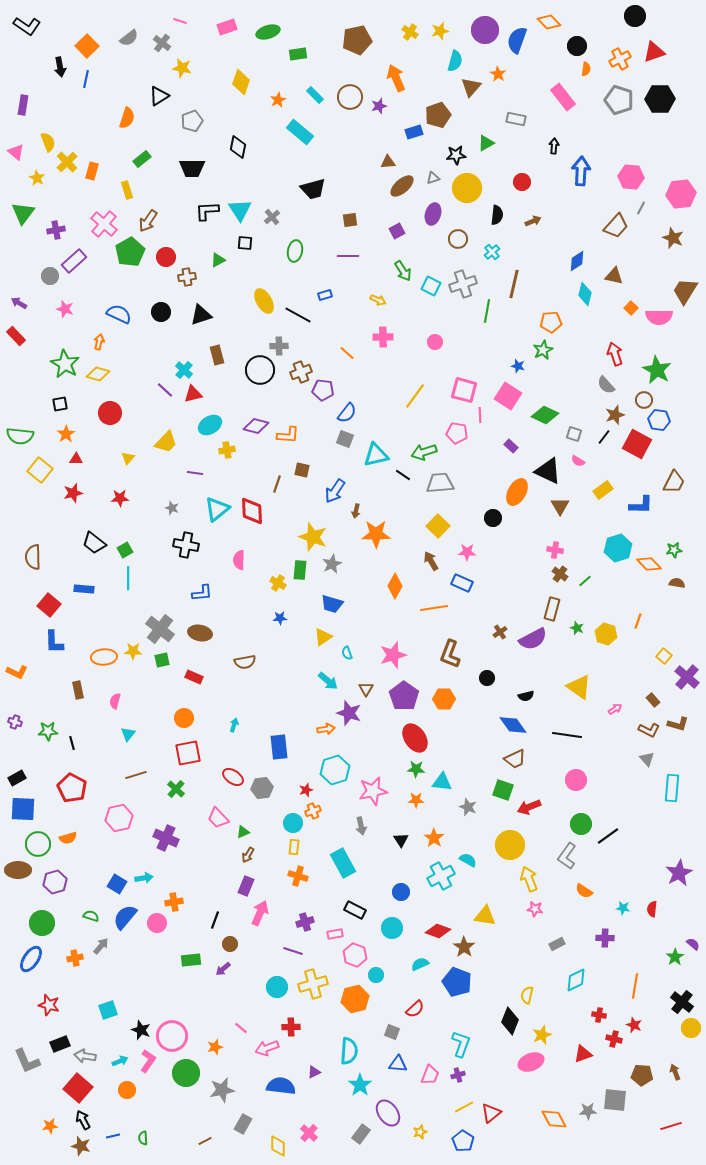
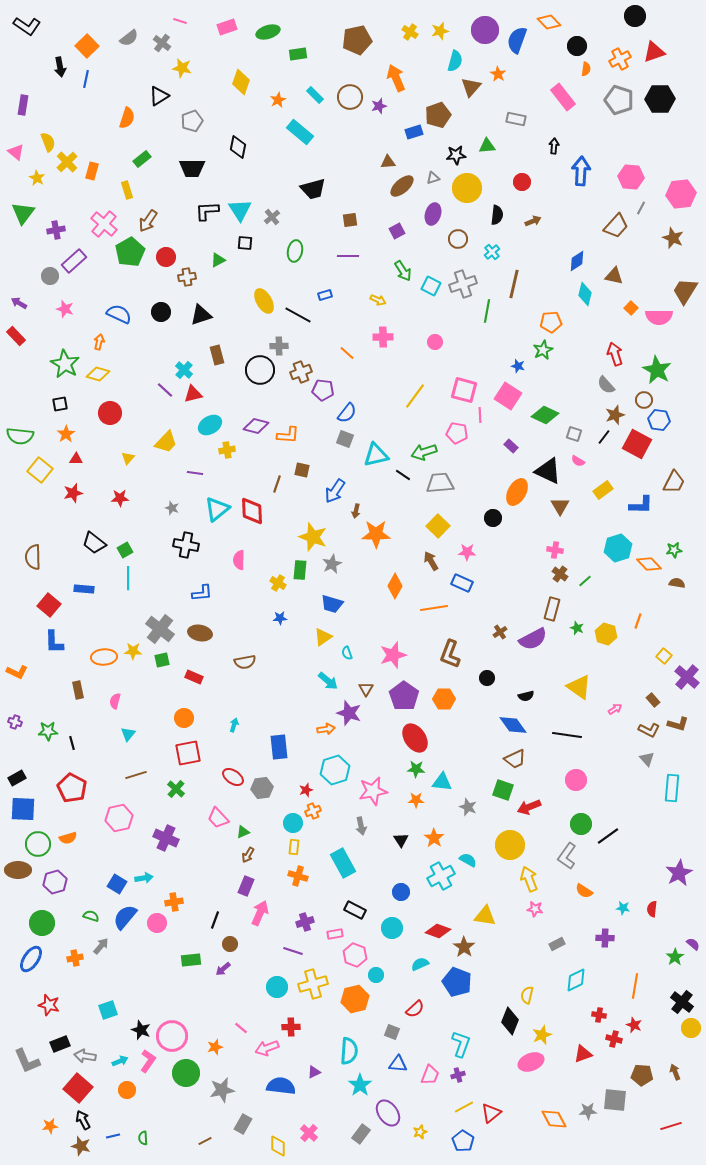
green triangle at (486, 143): moved 1 px right, 3 px down; rotated 24 degrees clockwise
